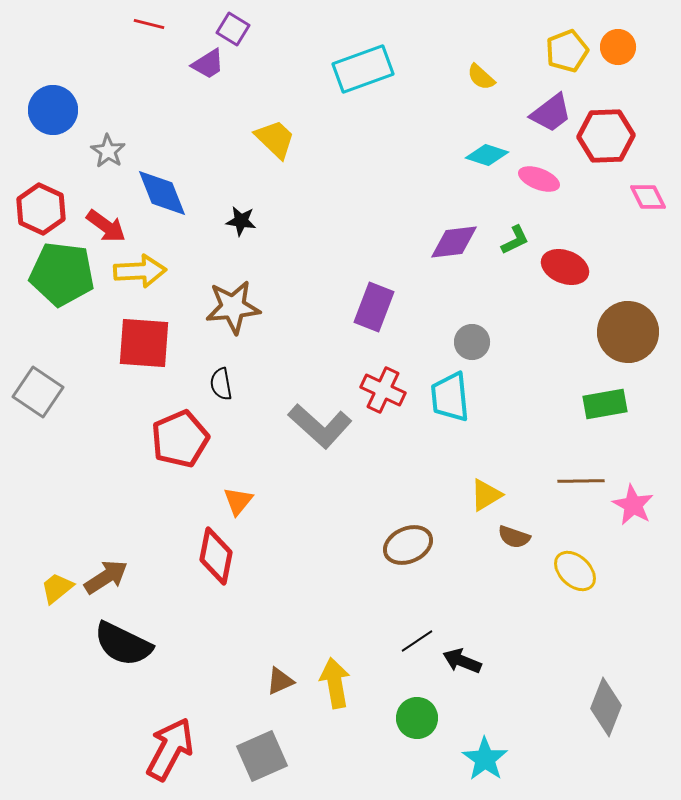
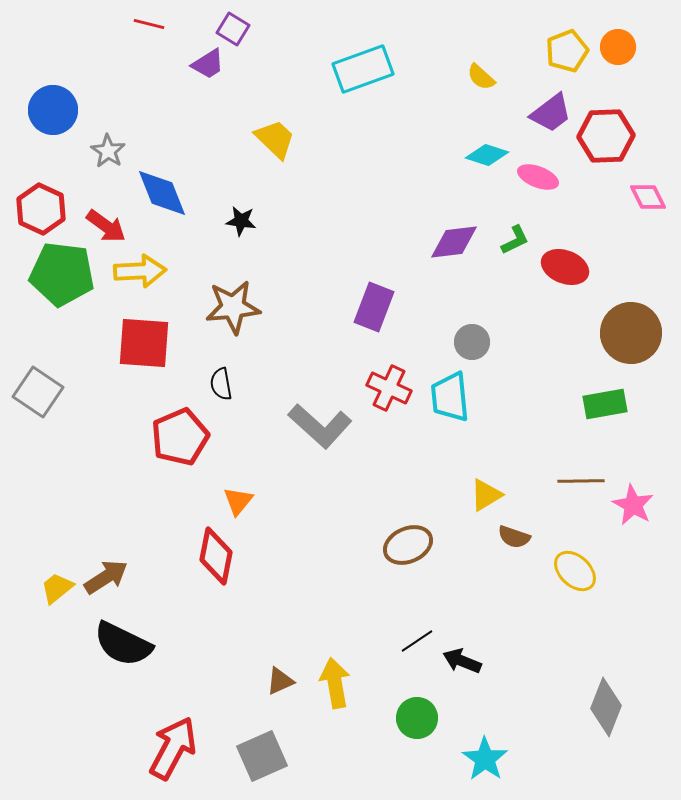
pink ellipse at (539, 179): moved 1 px left, 2 px up
brown circle at (628, 332): moved 3 px right, 1 px down
red cross at (383, 390): moved 6 px right, 2 px up
red pentagon at (180, 439): moved 2 px up
red arrow at (170, 749): moved 3 px right, 1 px up
